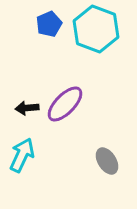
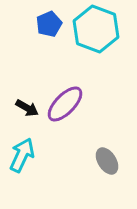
black arrow: rotated 145 degrees counterclockwise
